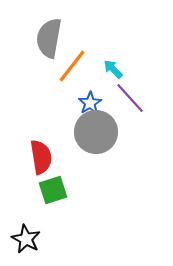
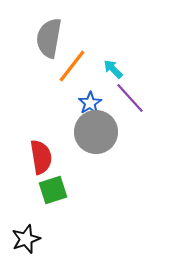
black star: rotated 24 degrees clockwise
